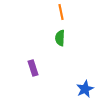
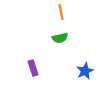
green semicircle: rotated 105 degrees counterclockwise
blue star: moved 18 px up
